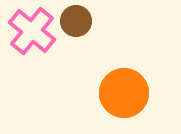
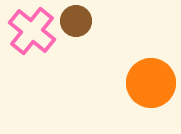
orange circle: moved 27 px right, 10 px up
